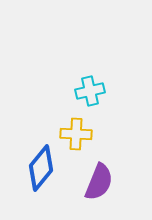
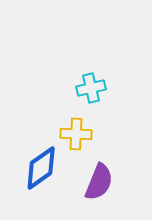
cyan cross: moved 1 px right, 3 px up
blue diamond: rotated 15 degrees clockwise
